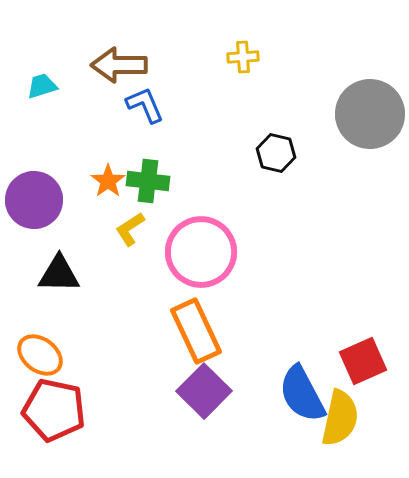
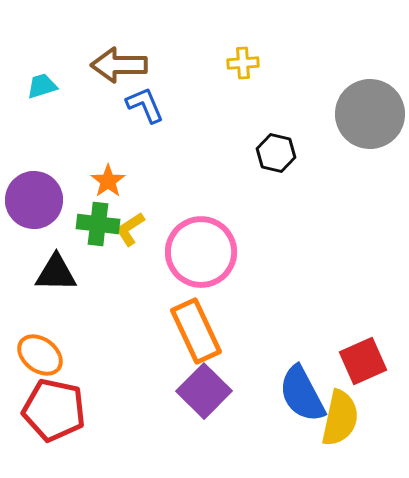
yellow cross: moved 6 px down
green cross: moved 50 px left, 43 px down
black triangle: moved 3 px left, 1 px up
